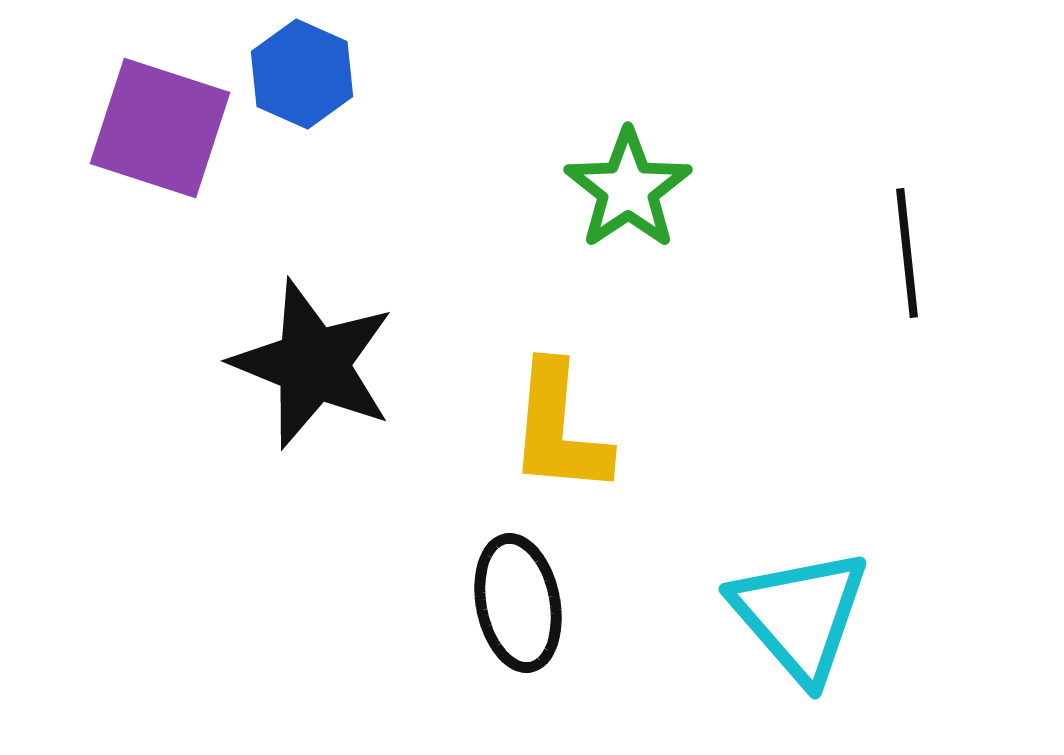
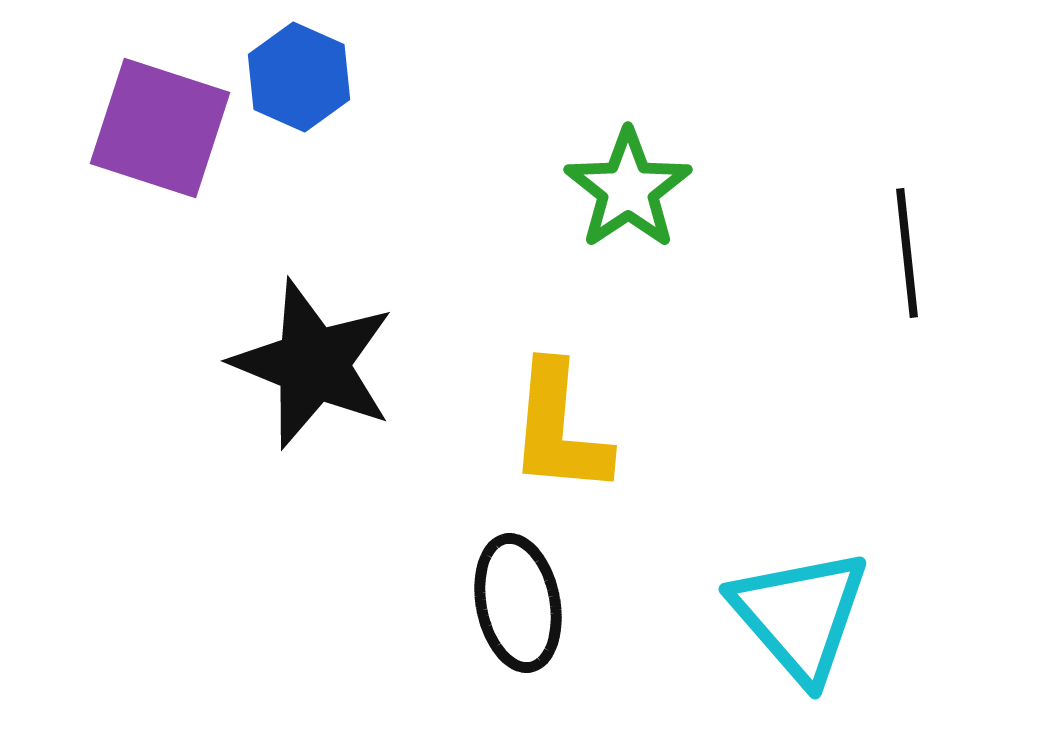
blue hexagon: moved 3 px left, 3 px down
